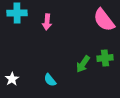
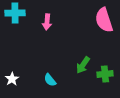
cyan cross: moved 2 px left
pink semicircle: rotated 20 degrees clockwise
green cross: moved 16 px down
green arrow: moved 1 px down
